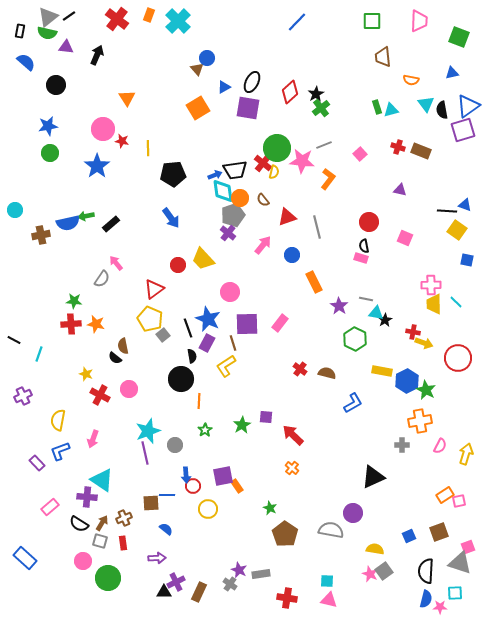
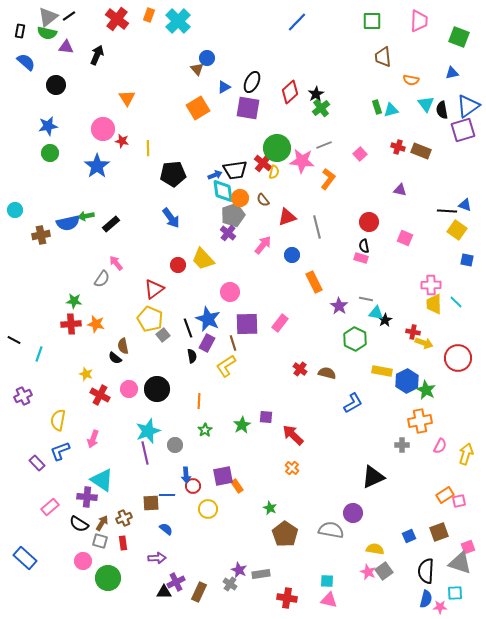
black circle at (181, 379): moved 24 px left, 10 px down
pink star at (370, 574): moved 2 px left, 2 px up
